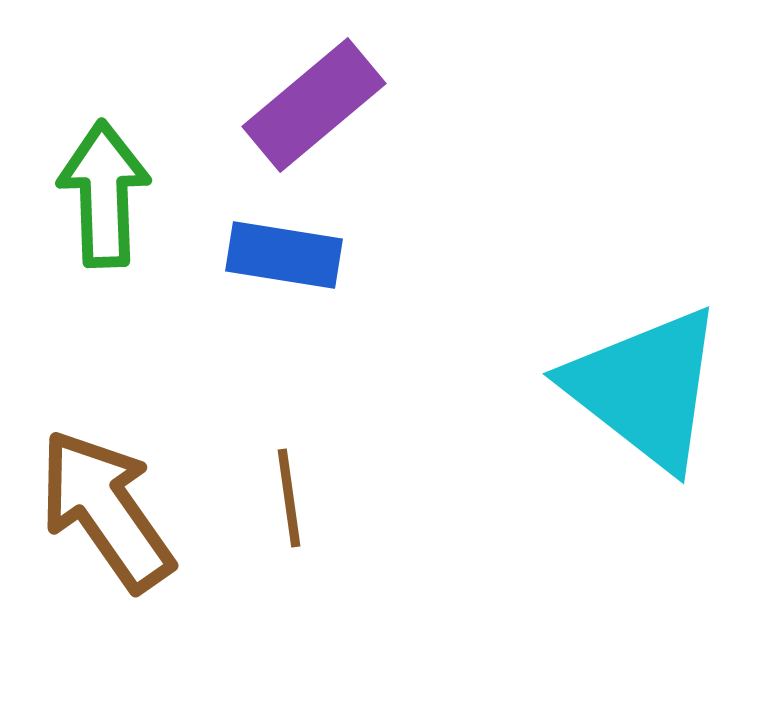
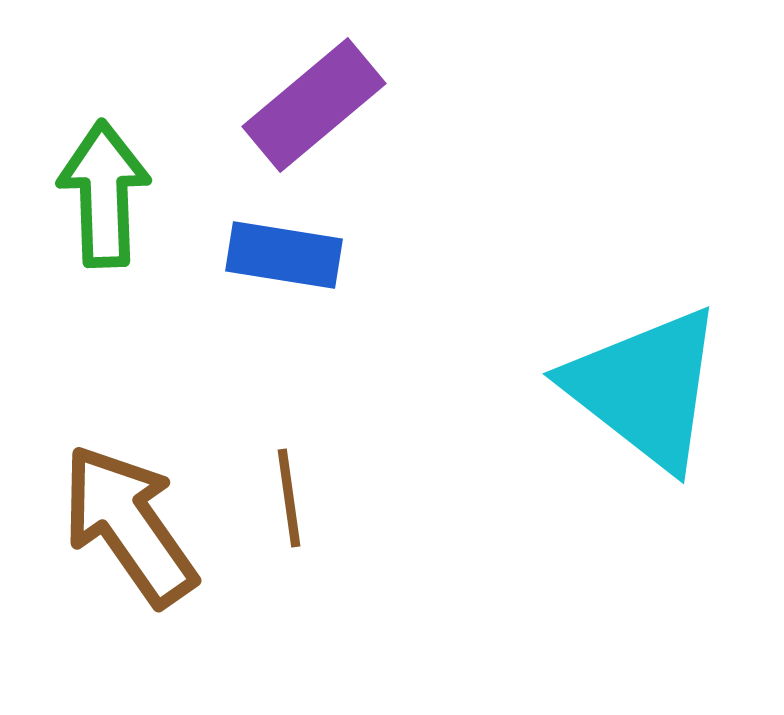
brown arrow: moved 23 px right, 15 px down
